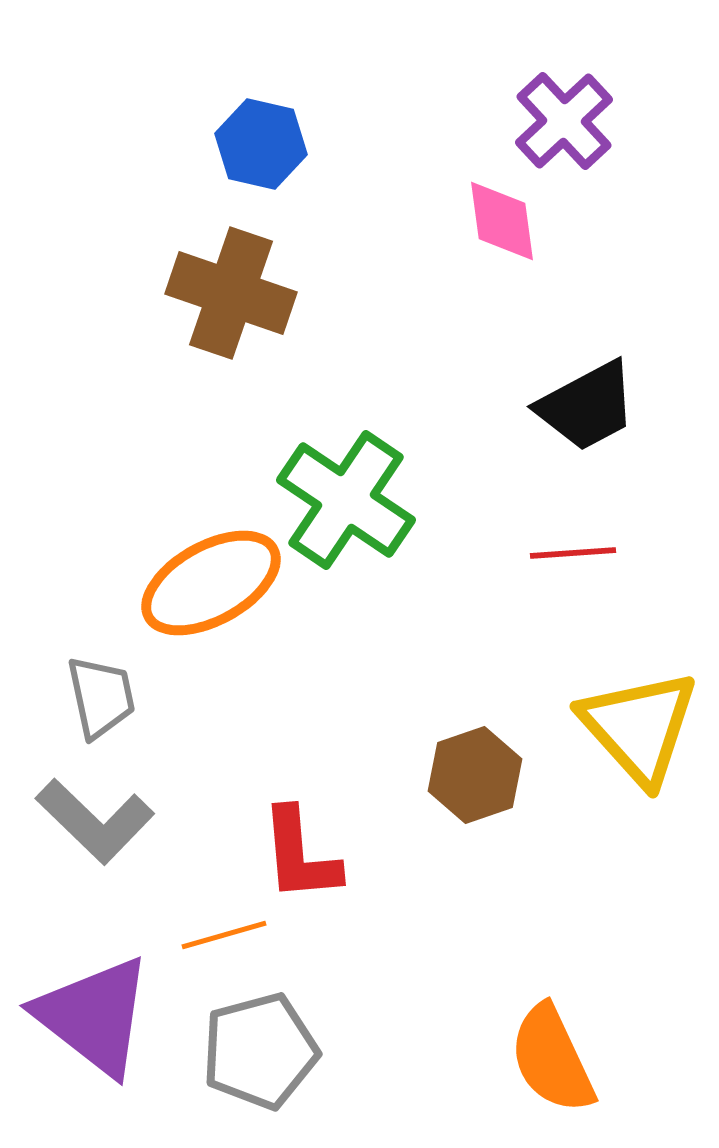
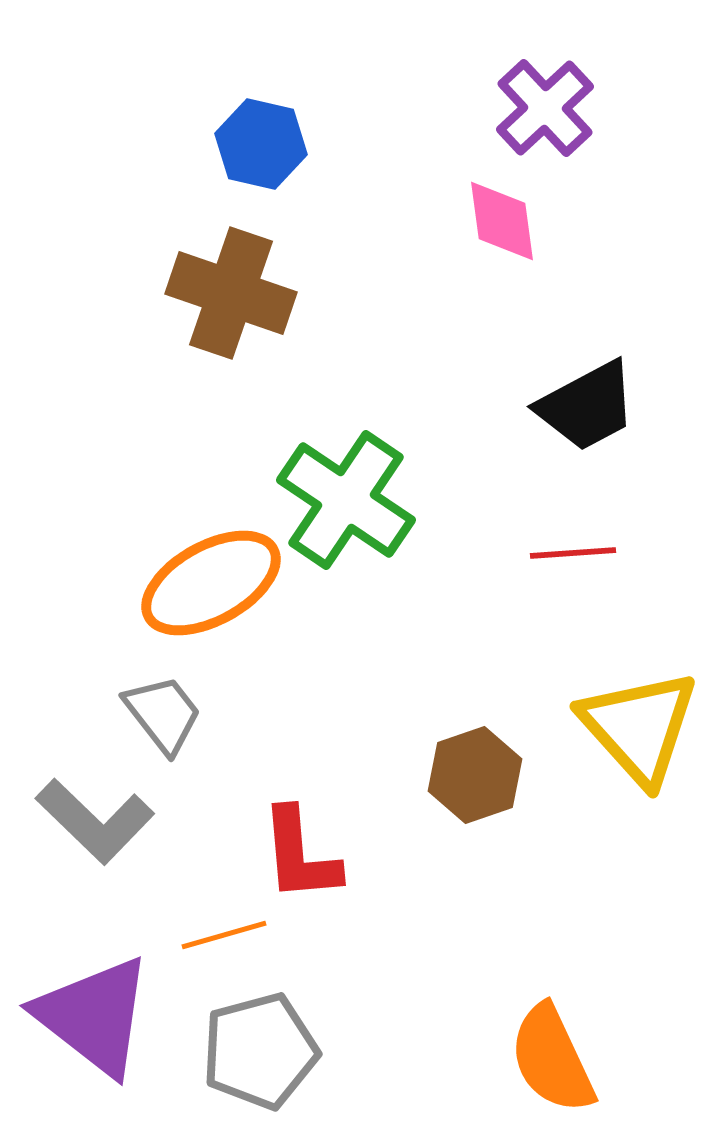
purple cross: moved 19 px left, 13 px up
gray trapezoid: moved 62 px right, 17 px down; rotated 26 degrees counterclockwise
